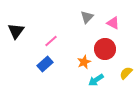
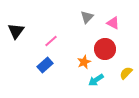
blue rectangle: moved 1 px down
